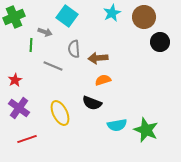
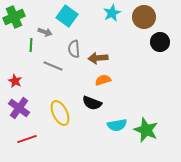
red star: moved 1 px down; rotated 16 degrees counterclockwise
